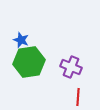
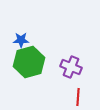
blue star: rotated 21 degrees counterclockwise
green hexagon: rotated 8 degrees counterclockwise
